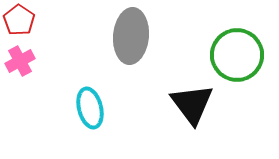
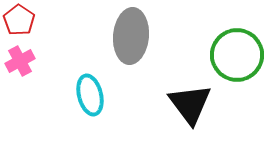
black triangle: moved 2 px left
cyan ellipse: moved 13 px up
